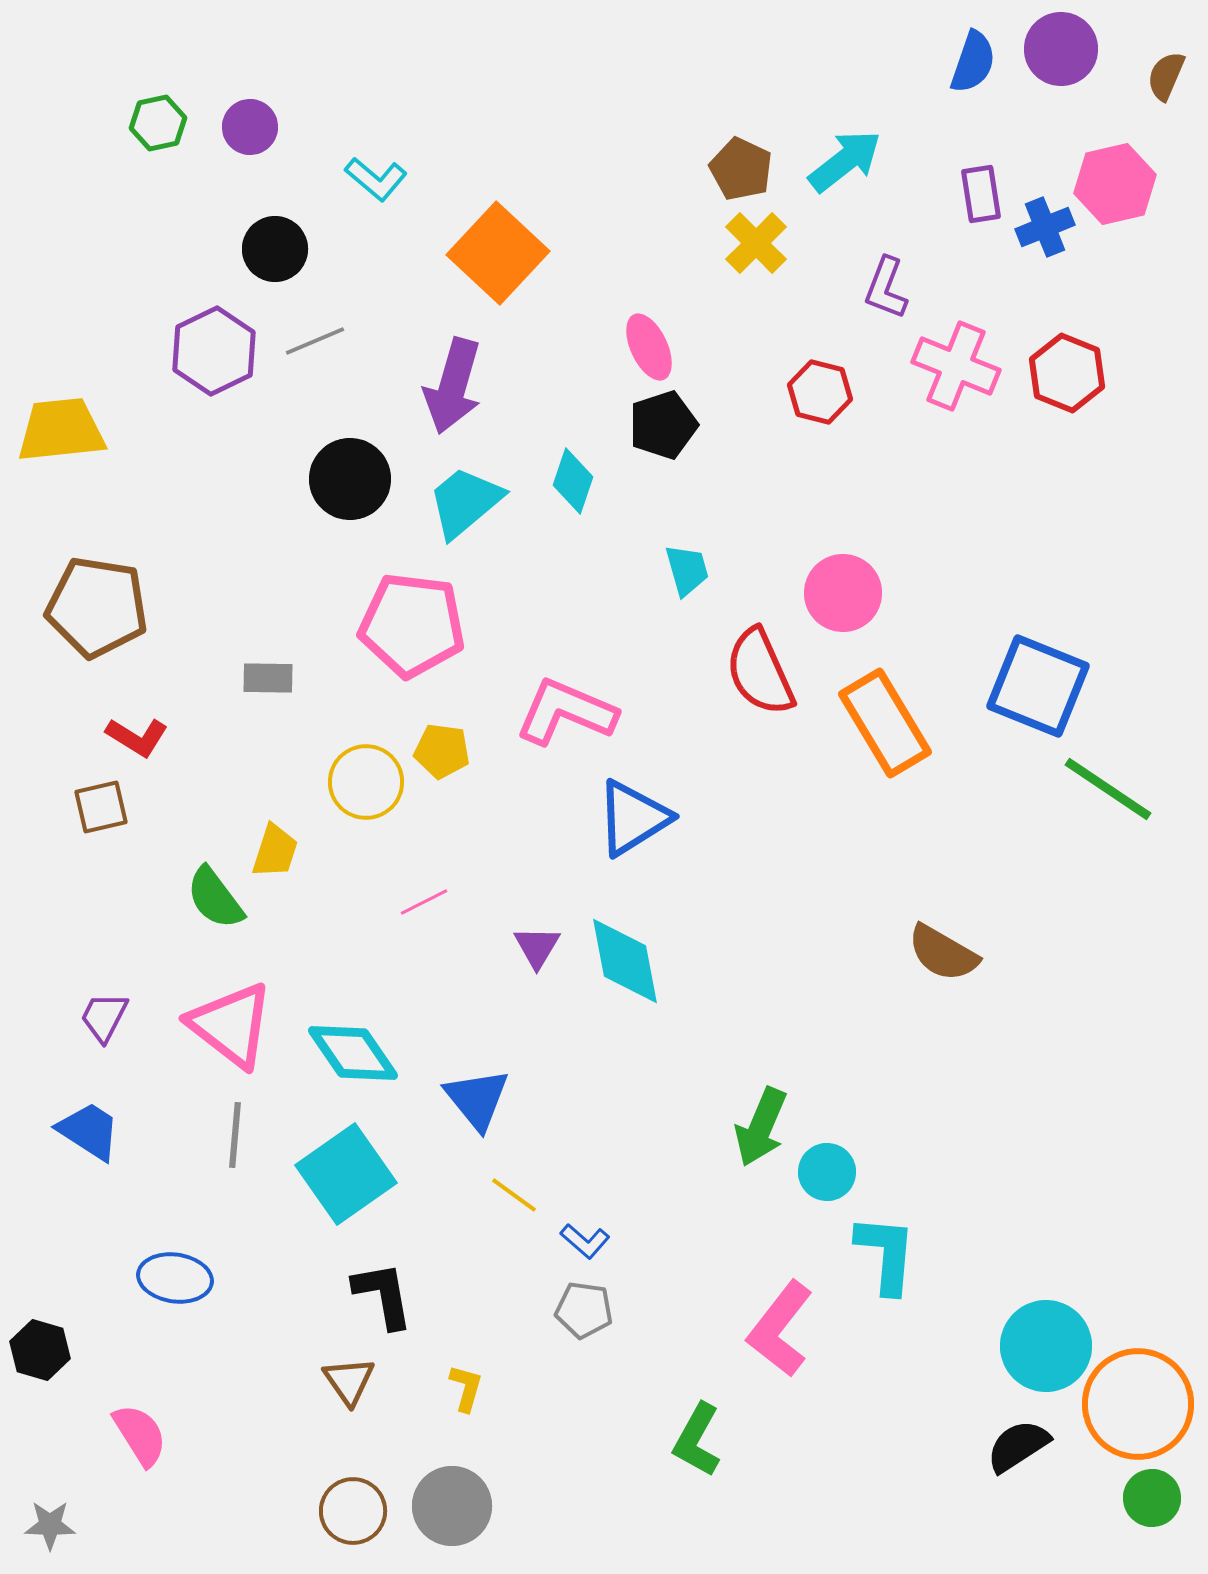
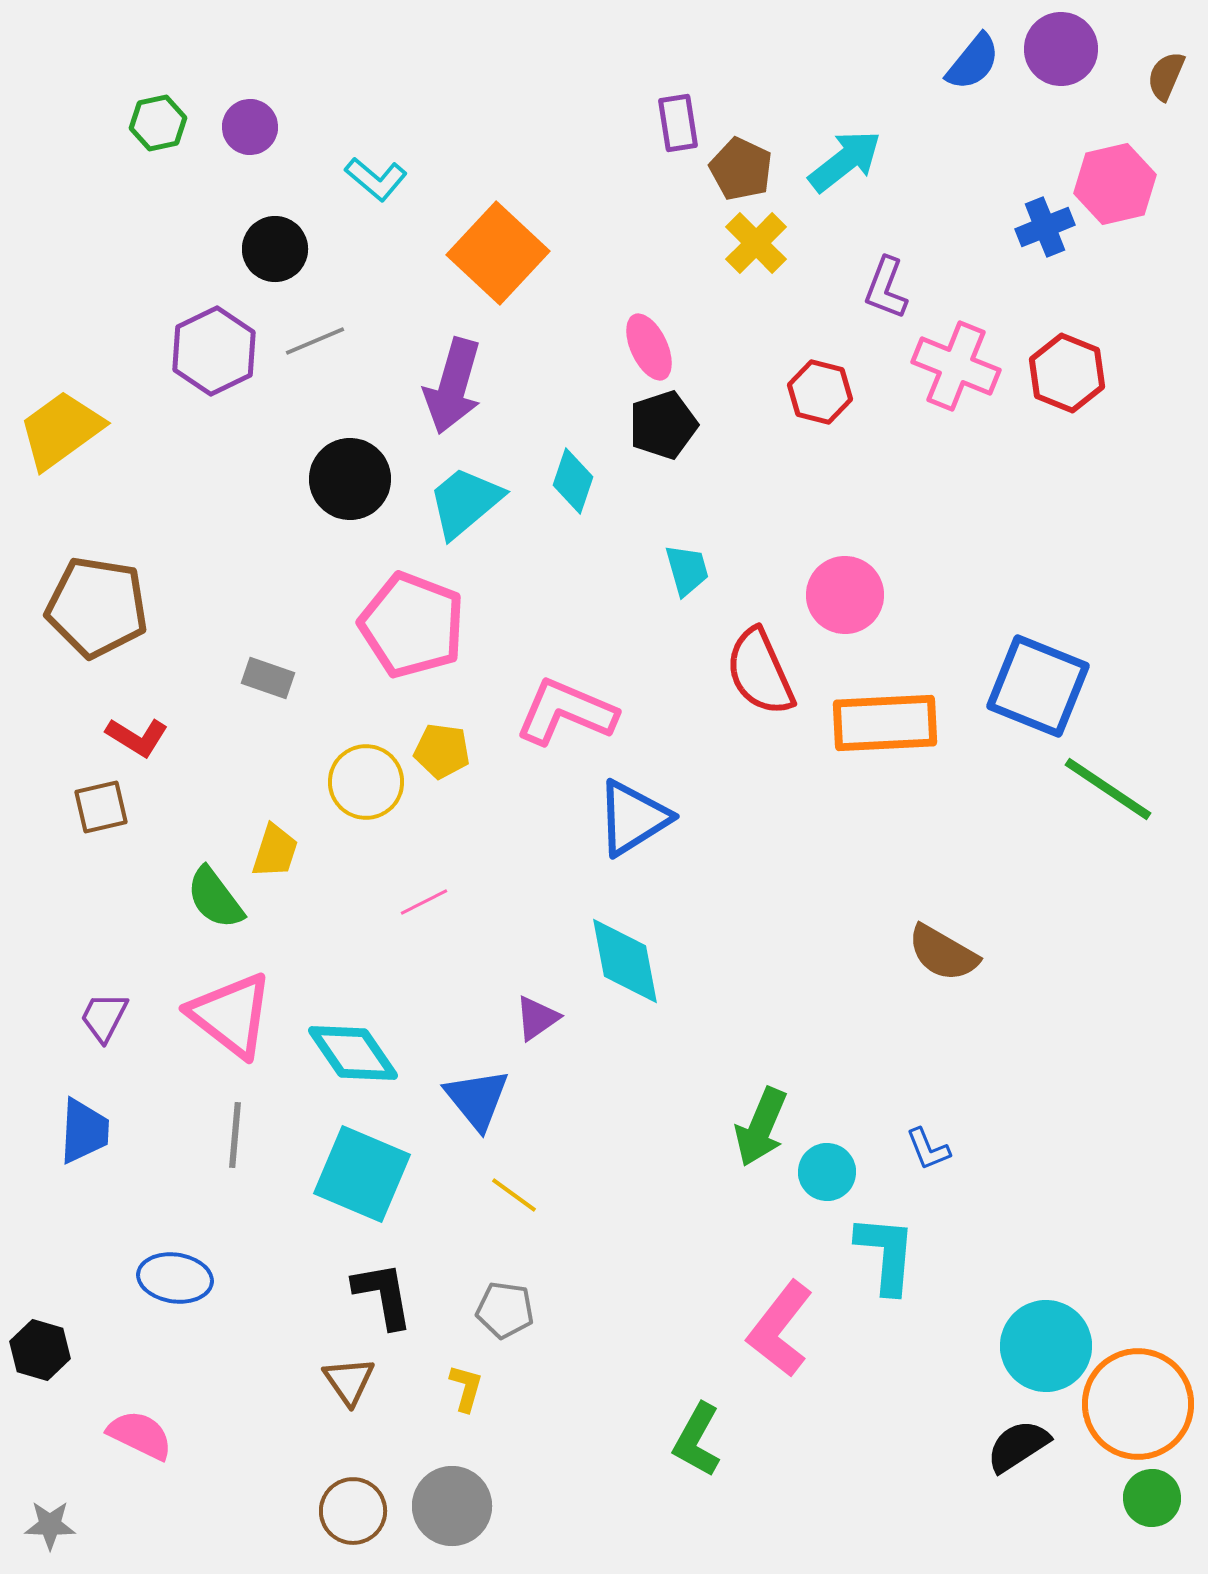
blue semicircle at (973, 62): rotated 20 degrees clockwise
purple rectangle at (981, 194): moved 303 px left, 71 px up
yellow trapezoid at (61, 430): rotated 30 degrees counterclockwise
pink circle at (843, 593): moved 2 px right, 2 px down
pink pentagon at (412, 625): rotated 14 degrees clockwise
gray rectangle at (268, 678): rotated 18 degrees clockwise
orange rectangle at (885, 723): rotated 62 degrees counterclockwise
purple triangle at (537, 947): moved 71 px down; rotated 24 degrees clockwise
pink triangle at (231, 1025): moved 10 px up
blue trapezoid at (89, 1131): moved 5 px left; rotated 60 degrees clockwise
cyan square at (346, 1174): moved 16 px right; rotated 32 degrees counterclockwise
blue L-shape at (585, 1241): moved 343 px right, 92 px up; rotated 27 degrees clockwise
gray pentagon at (584, 1310): moved 79 px left
pink semicircle at (140, 1435): rotated 32 degrees counterclockwise
